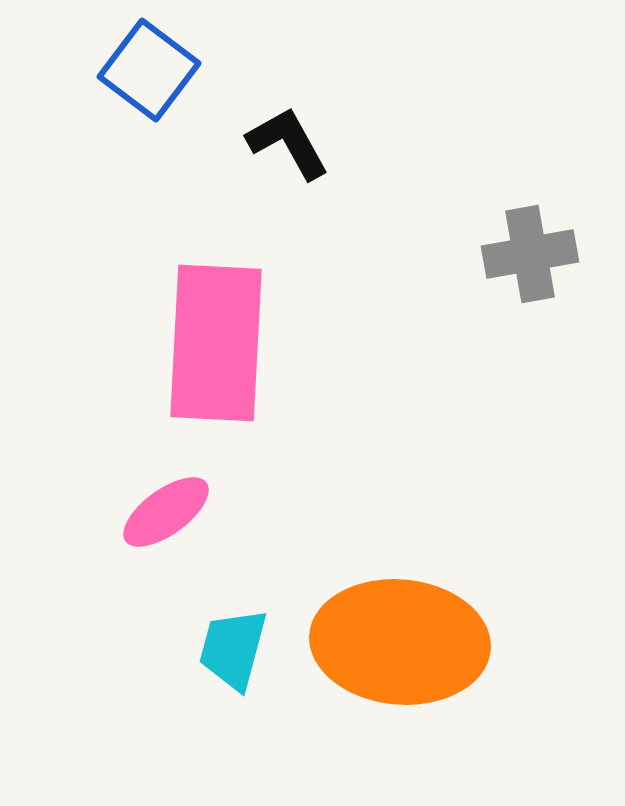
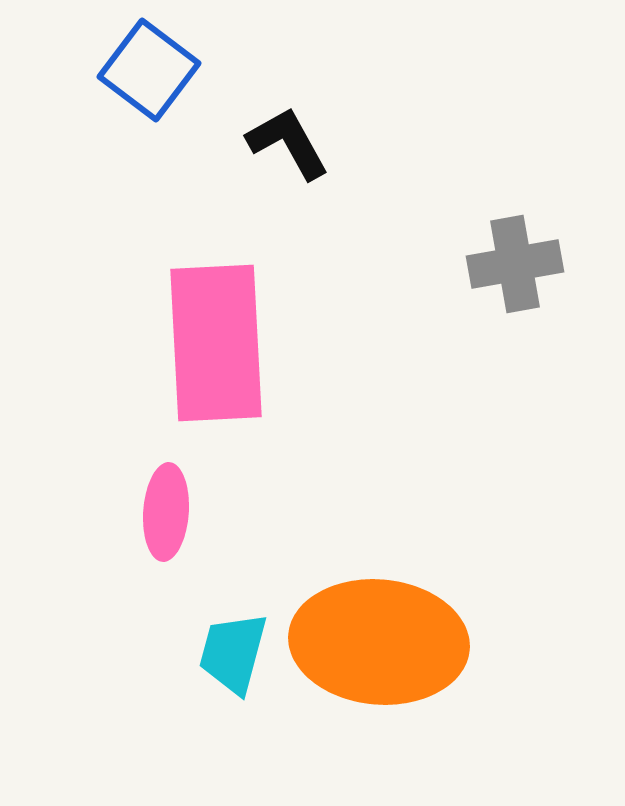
gray cross: moved 15 px left, 10 px down
pink rectangle: rotated 6 degrees counterclockwise
pink ellipse: rotated 50 degrees counterclockwise
orange ellipse: moved 21 px left
cyan trapezoid: moved 4 px down
